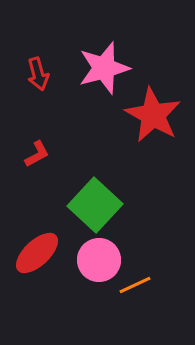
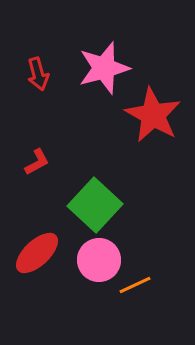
red L-shape: moved 8 px down
